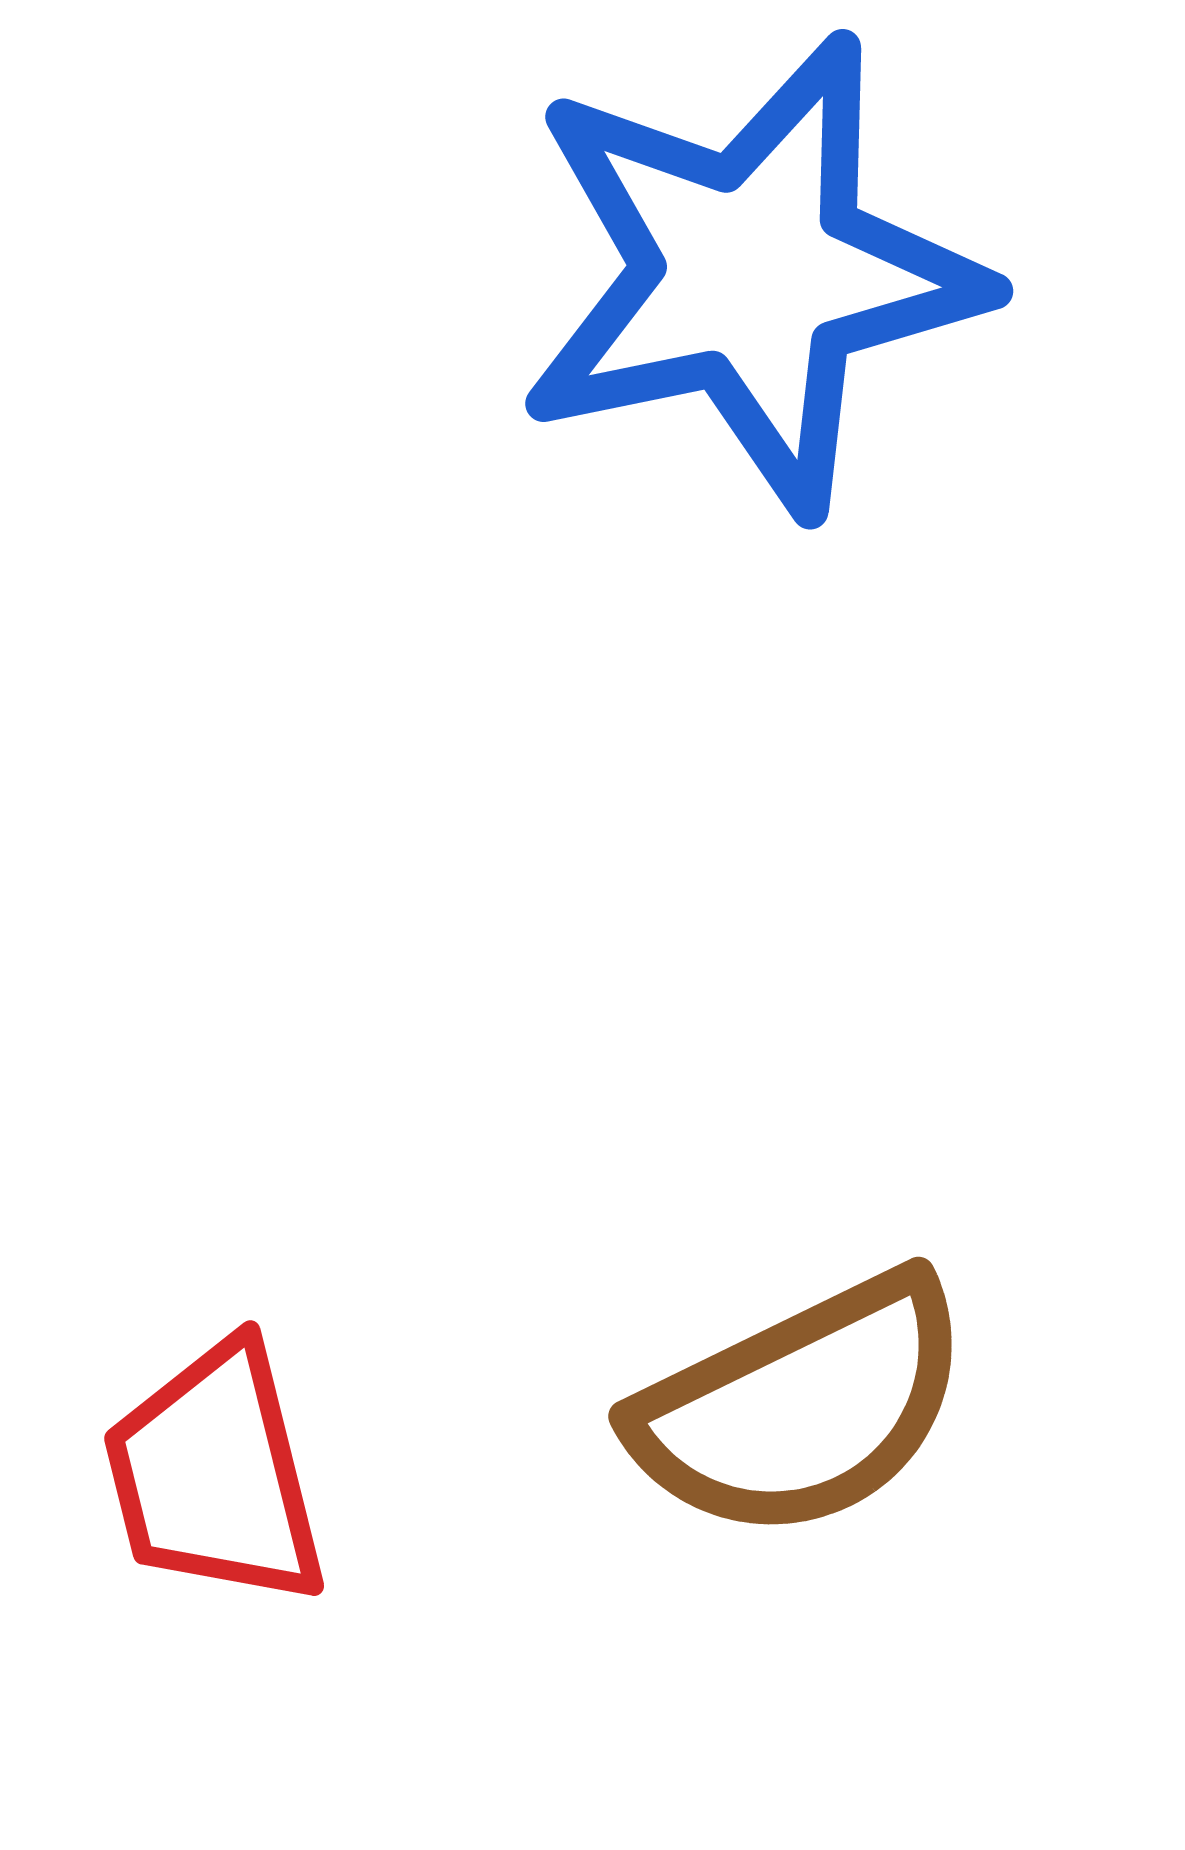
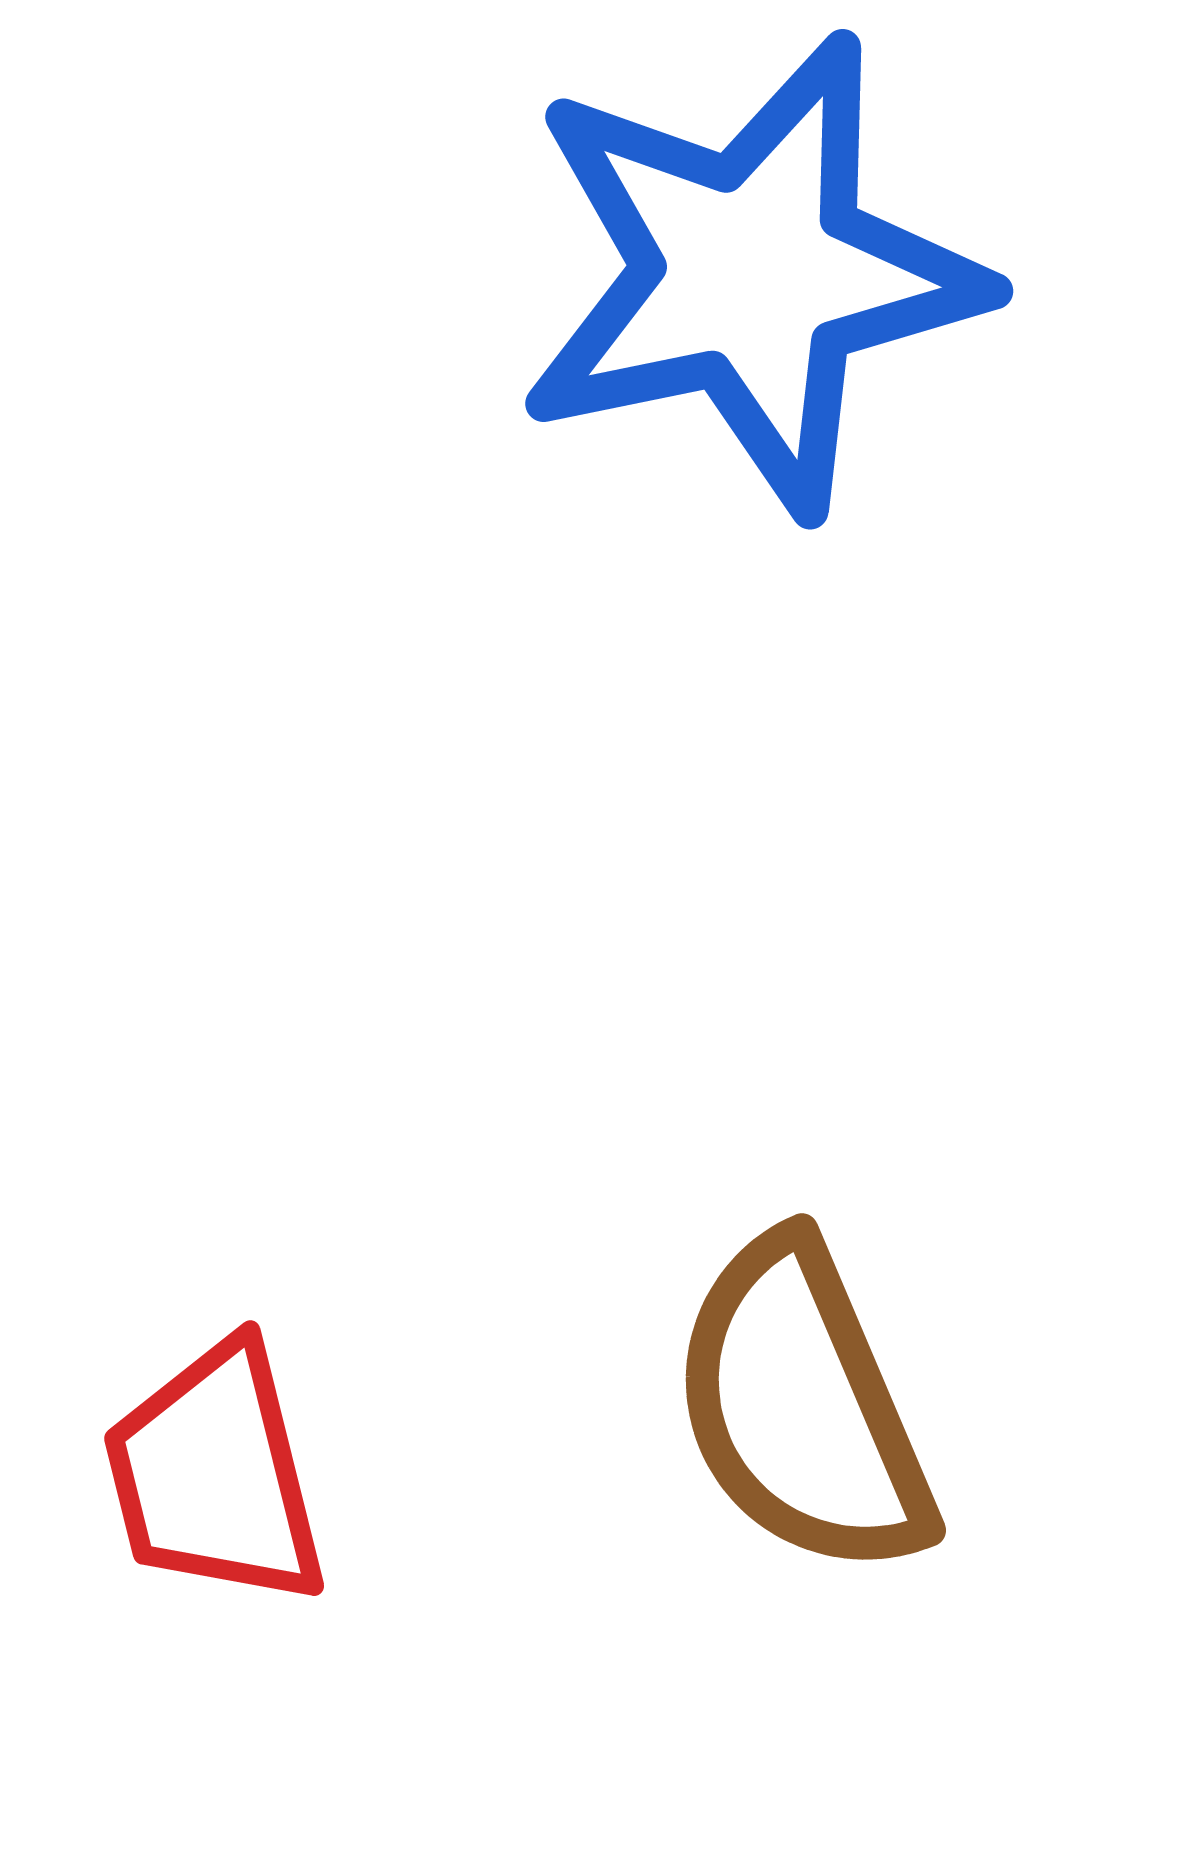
brown semicircle: rotated 93 degrees clockwise
